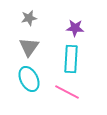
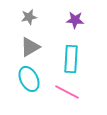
gray star: moved 1 px up
purple star: moved 8 px up
gray triangle: moved 1 px right; rotated 25 degrees clockwise
